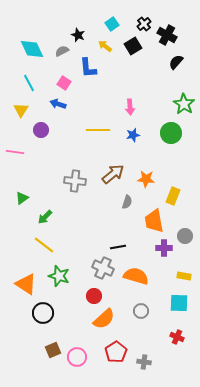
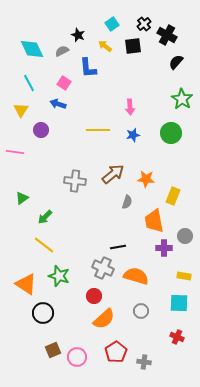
black square at (133, 46): rotated 24 degrees clockwise
green star at (184, 104): moved 2 px left, 5 px up
